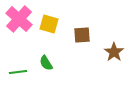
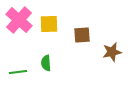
pink cross: moved 1 px down
yellow square: rotated 18 degrees counterclockwise
brown star: moved 2 px left; rotated 24 degrees clockwise
green semicircle: rotated 28 degrees clockwise
